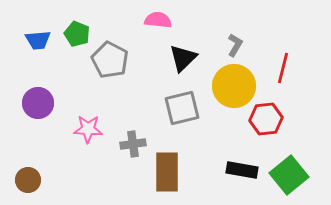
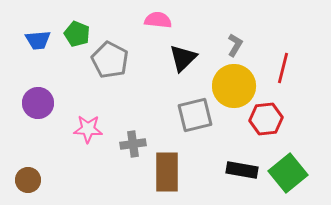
gray square: moved 13 px right, 7 px down
green square: moved 1 px left, 2 px up
